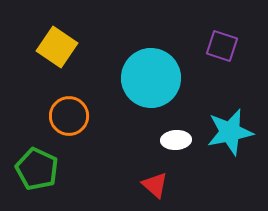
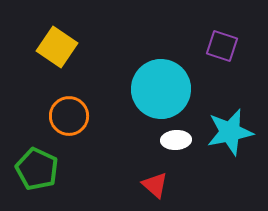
cyan circle: moved 10 px right, 11 px down
